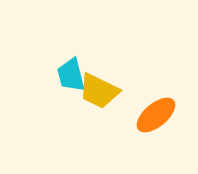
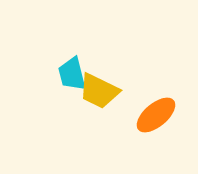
cyan trapezoid: moved 1 px right, 1 px up
